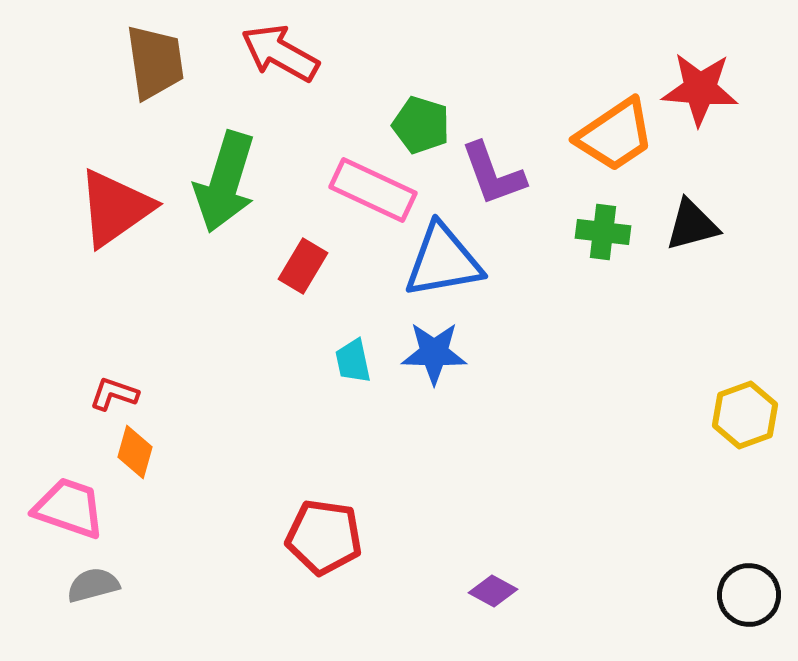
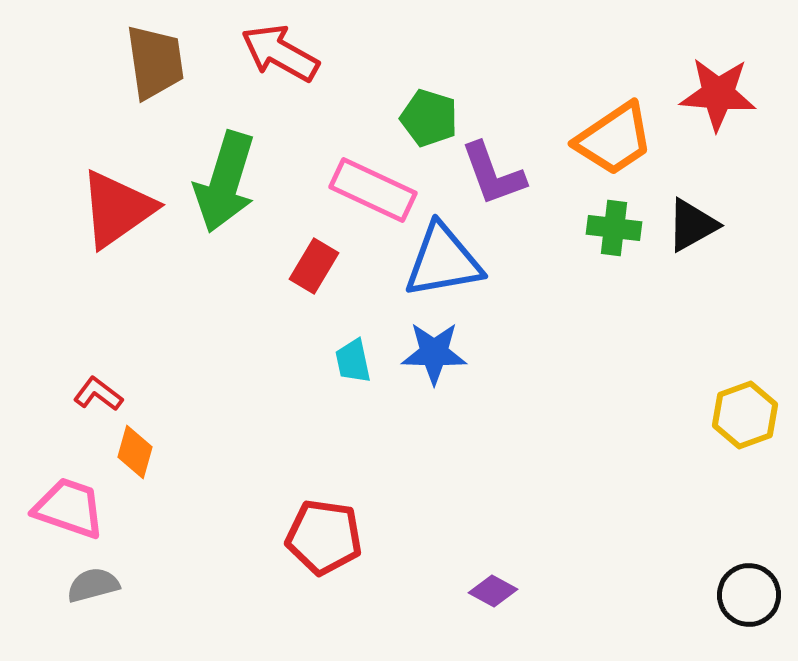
red star: moved 18 px right, 5 px down
green pentagon: moved 8 px right, 7 px up
orange trapezoid: moved 1 px left, 4 px down
red triangle: moved 2 px right, 1 px down
black triangle: rotated 14 degrees counterclockwise
green cross: moved 11 px right, 4 px up
red rectangle: moved 11 px right
red L-shape: moved 16 px left; rotated 18 degrees clockwise
